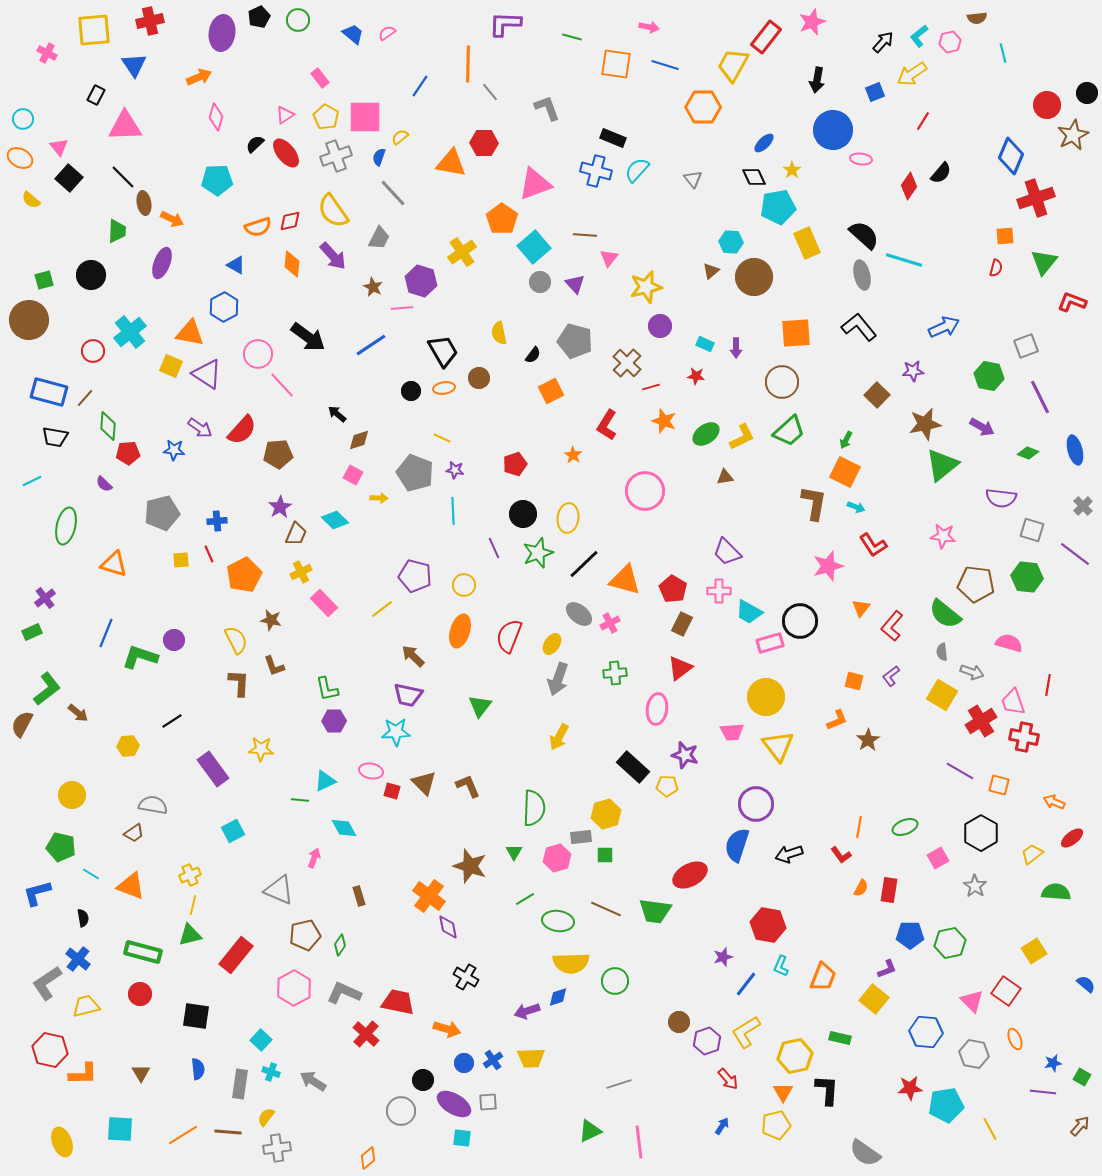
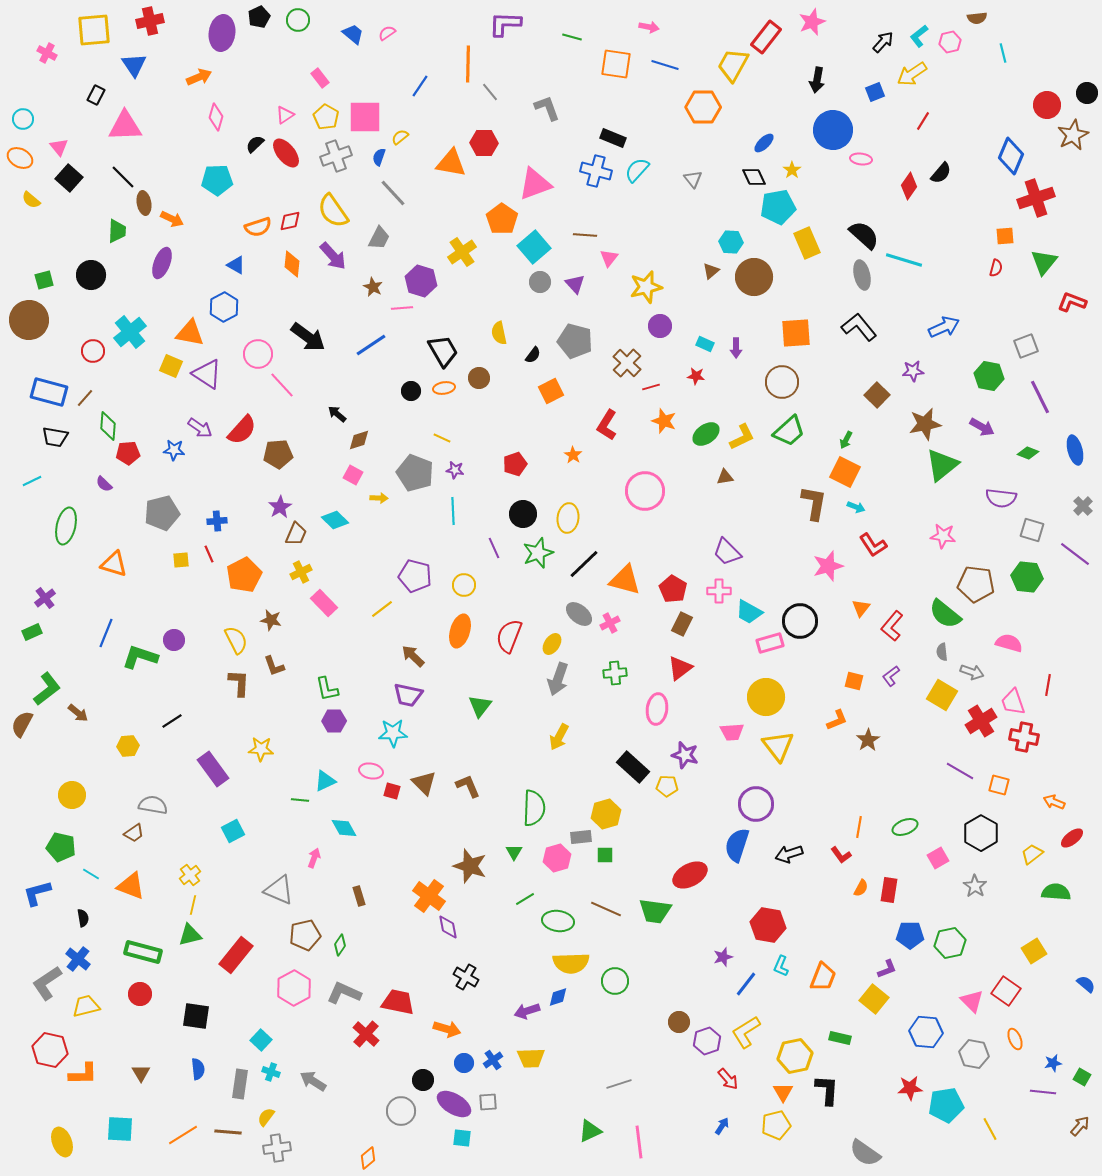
cyan star at (396, 732): moved 3 px left, 1 px down
yellow cross at (190, 875): rotated 15 degrees counterclockwise
